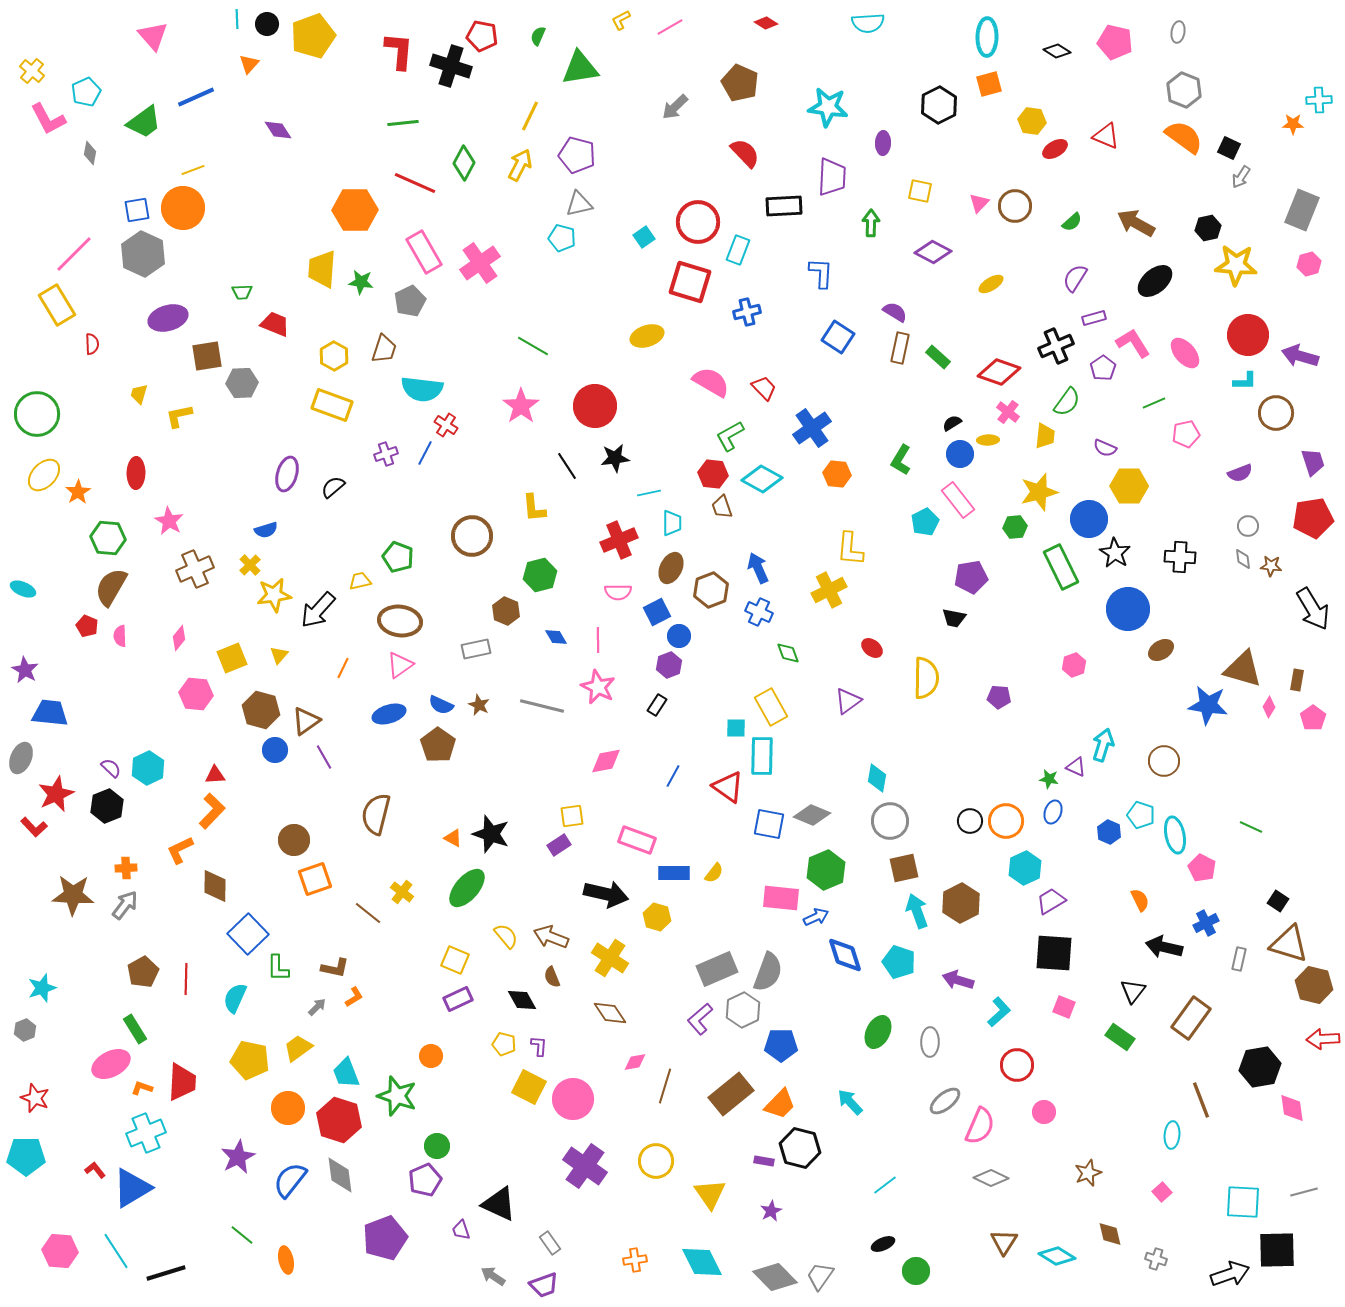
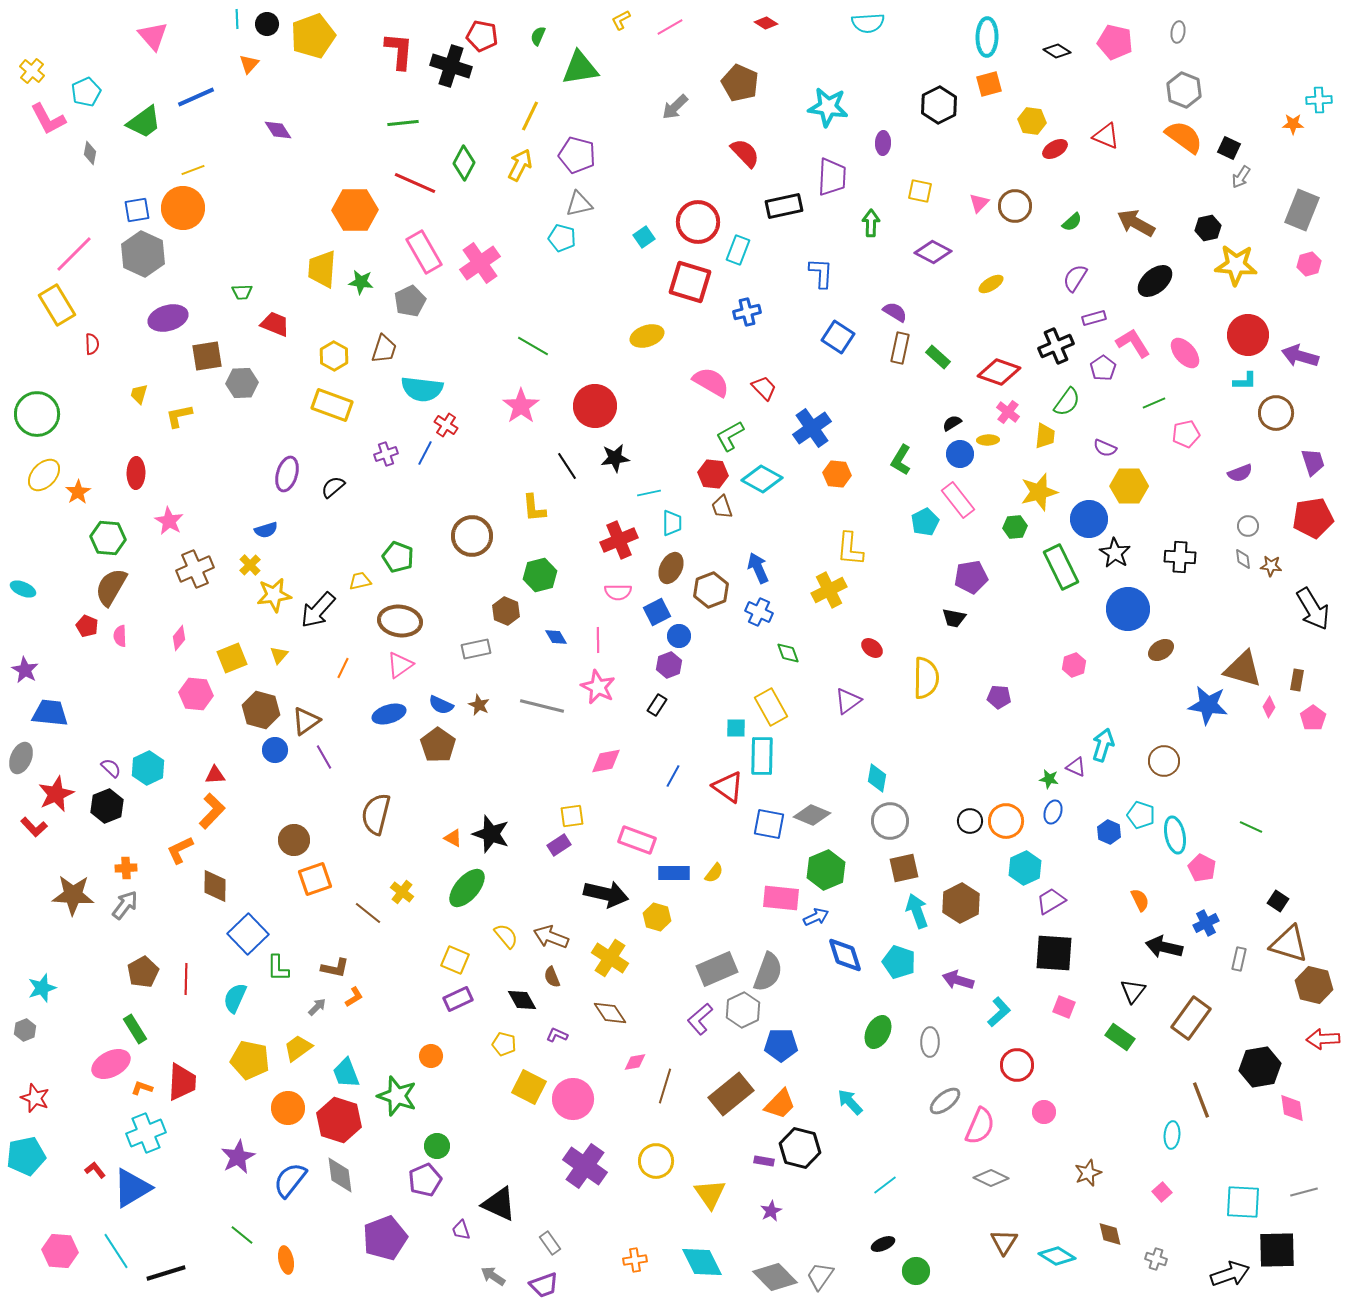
black rectangle at (784, 206): rotated 9 degrees counterclockwise
purple L-shape at (539, 1046): moved 18 px right, 11 px up; rotated 70 degrees counterclockwise
cyan pentagon at (26, 1156): rotated 12 degrees counterclockwise
